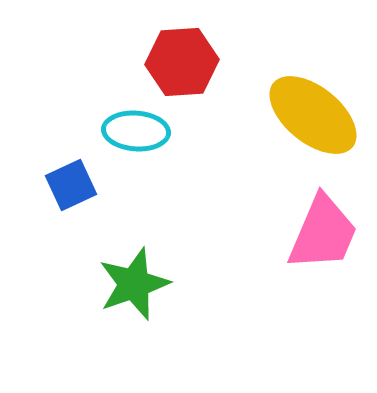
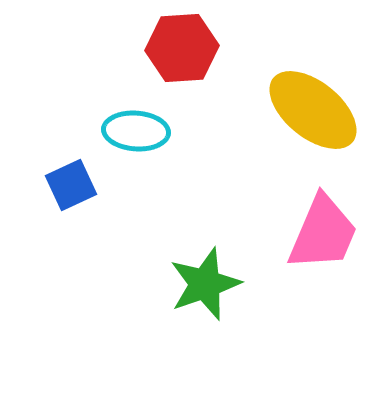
red hexagon: moved 14 px up
yellow ellipse: moved 5 px up
green star: moved 71 px right
